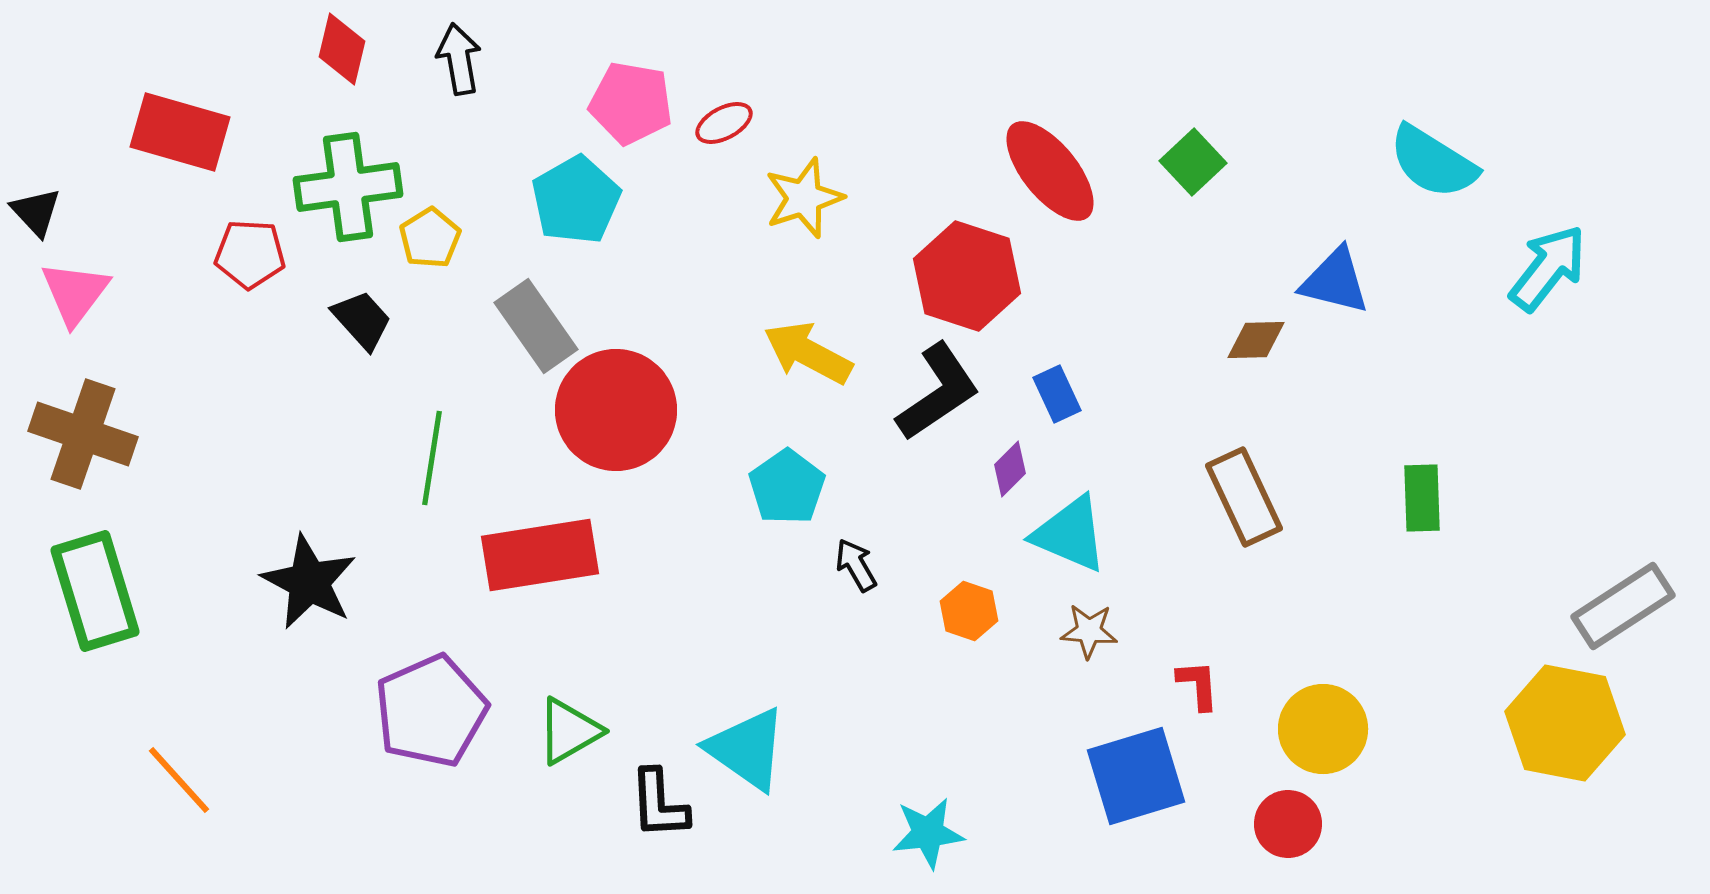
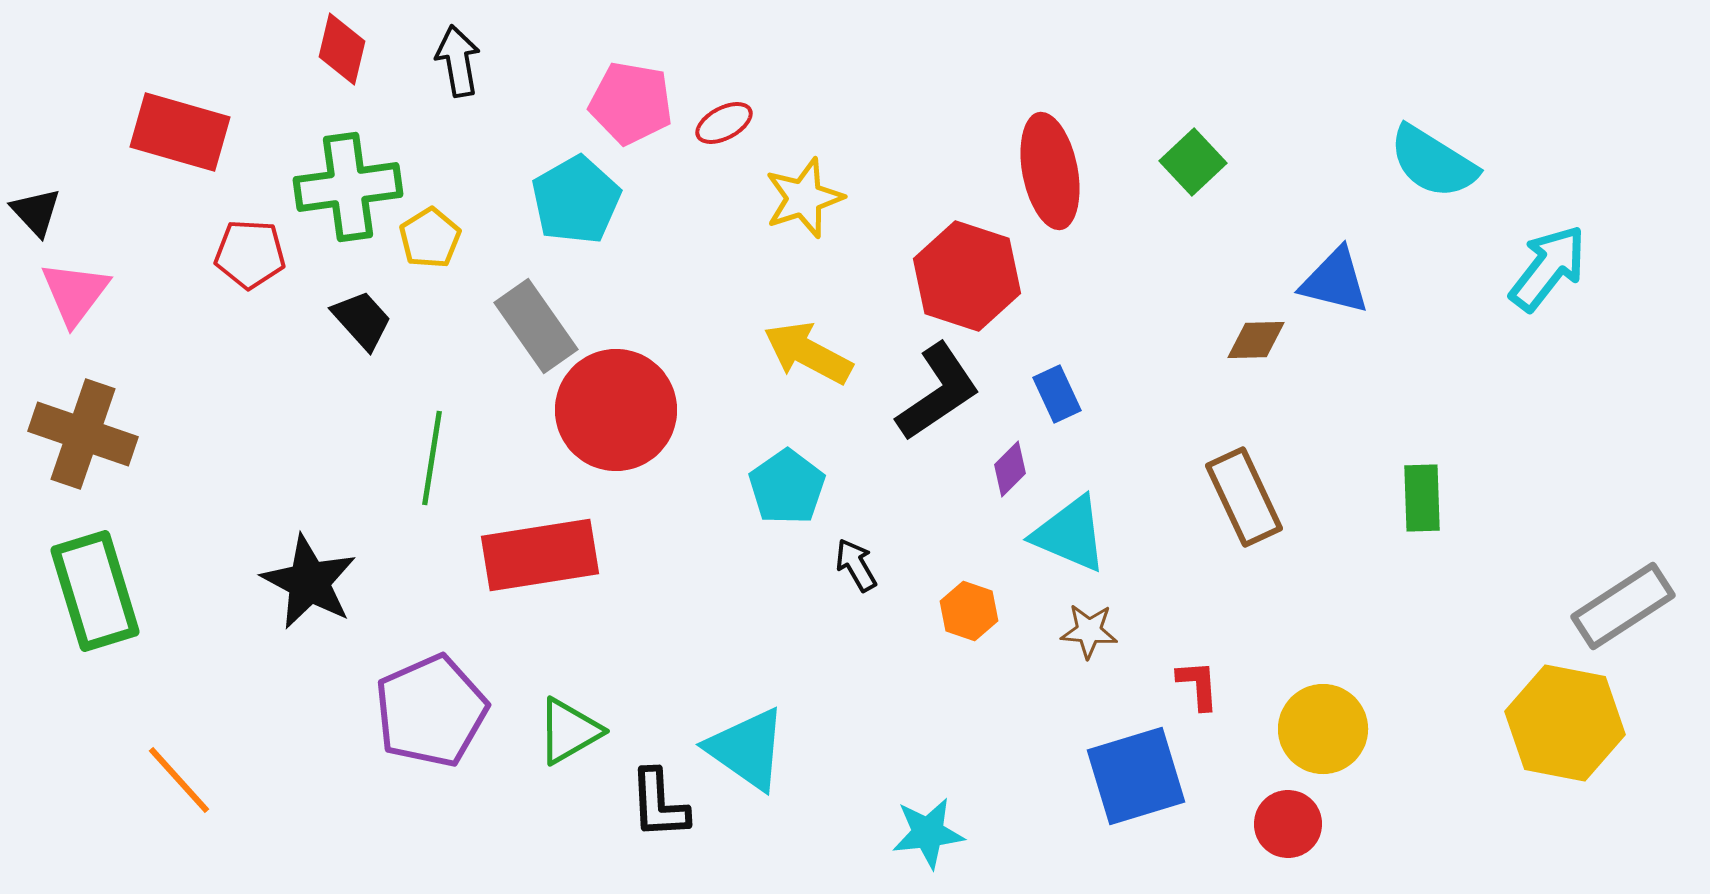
black arrow at (459, 59): moved 1 px left, 2 px down
red ellipse at (1050, 171): rotated 28 degrees clockwise
